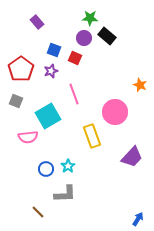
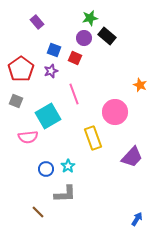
green star: rotated 14 degrees counterclockwise
yellow rectangle: moved 1 px right, 2 px down
blue arrow: moved 1 px left
